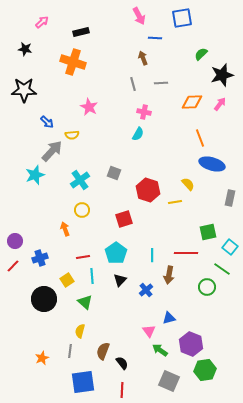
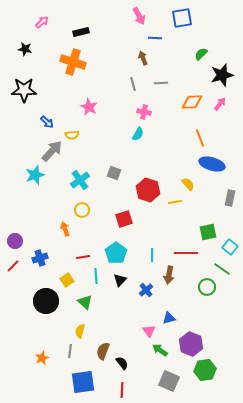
cyan line at (92, 276): moved 4 px right
black circle at (44, 299): moved 2 px right, 2 px down
